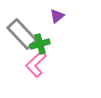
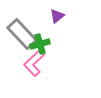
pink L-shape: moved 2 px left, 1 px up
